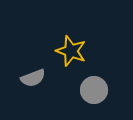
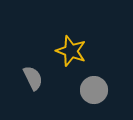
gray semicircle: rotated 95 degrees counterclockwise
